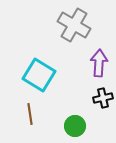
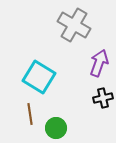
purple arrow: rotated 16 degrees clockwise
cyan square: moved 2 px down
green circle: moved 19 px left, 2 px down
